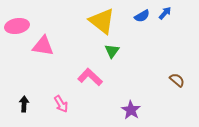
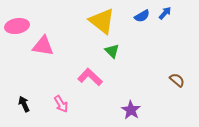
green triangle: rotated 21 degrees counterclockwise
black arrow: rotated 28 degrees counterclockwise
